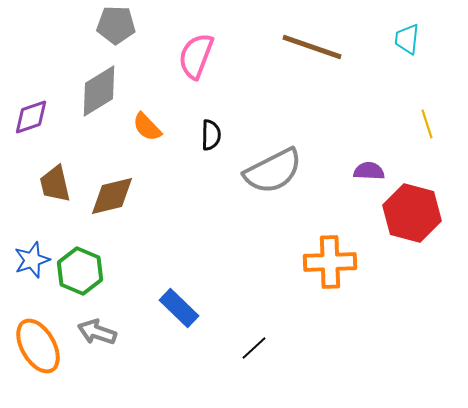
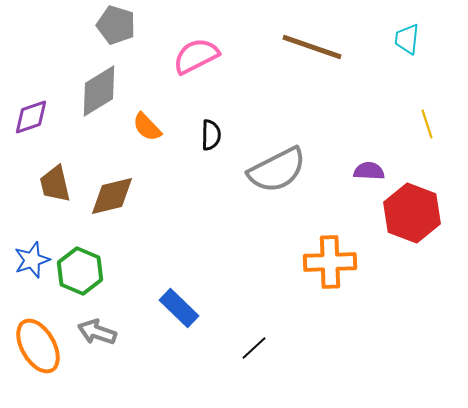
gray pentagon: rotated 15 degrees clockwise
pink semicircle: rotated 42 degrees clockwise
gray semicircle: moved 4 px right, 1 px up
red hexagon: rotated 6 degrees clockwise
